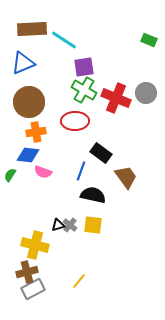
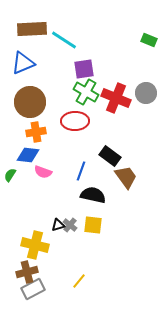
purple square: moved 2 px down
green cross: moved 2 px right, 2 px down
brown circle: moved 1 px right
black rectangle: moved 9 px right, 3 px down
